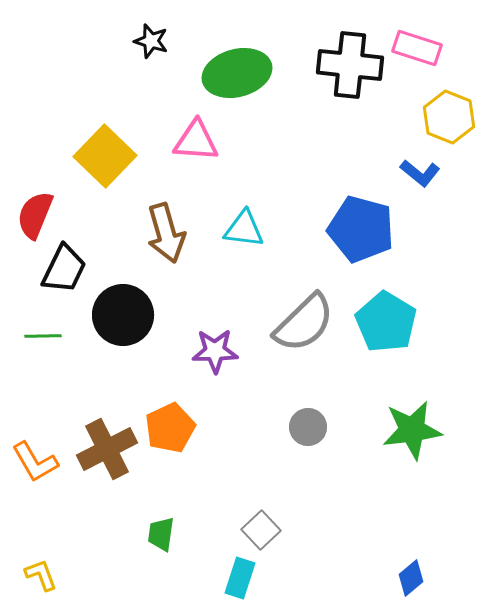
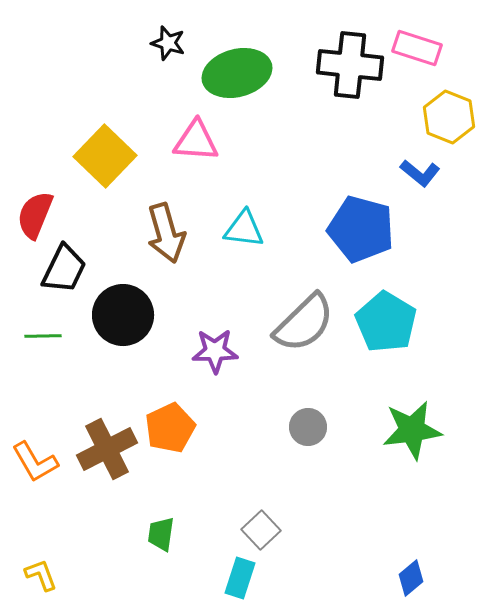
black star: moved 17 px right, 2 px down
